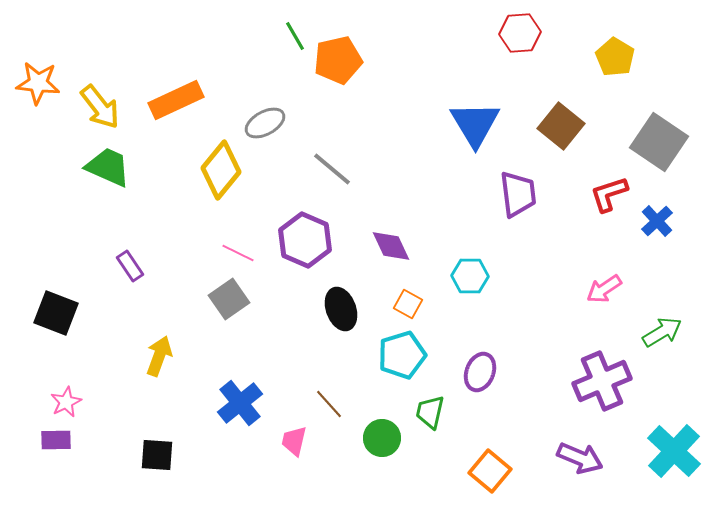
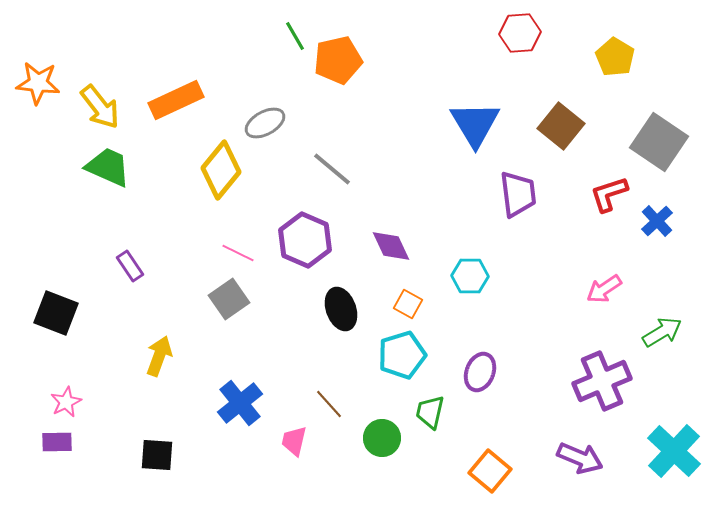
purple rectangle at (56, 440): moved 1 px right, 2 px down
